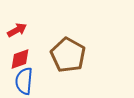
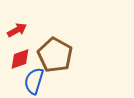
brown pentagon: moved 13 px left
blue semicircle: moved 10 px right; rotated 12 degrees clockwise
